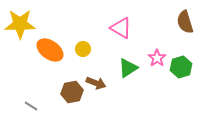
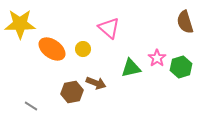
pink triangle: moved 12 px left; rotated 10 degrees clockwise
orange ellipse: moved 2 px right, 1 px up
green triangle: moved 3 px right; rotated 20 degrees clockwise
